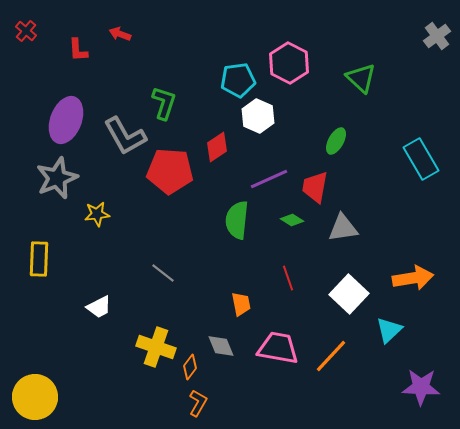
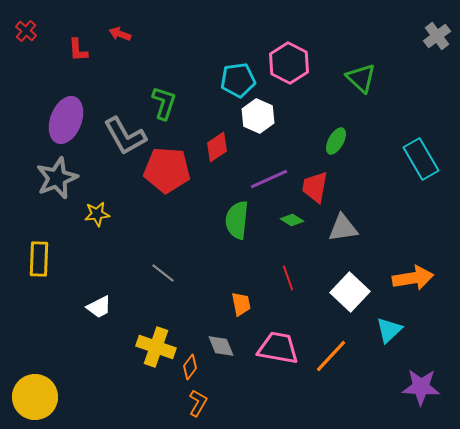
red pentagon: moved 3 px left, 1 px up
white square: moved 1 px right, 2 px up
